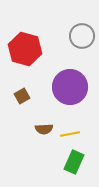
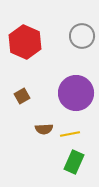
red hexagon: moved 7 px up; rotated 8 degrees clockwise
purple circle: moved 6 px right, 6 px down
